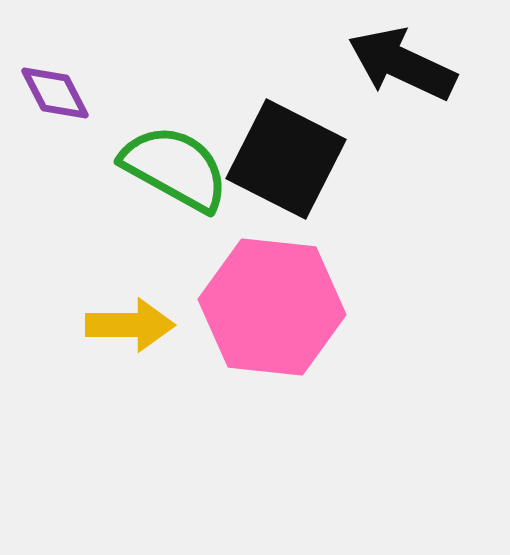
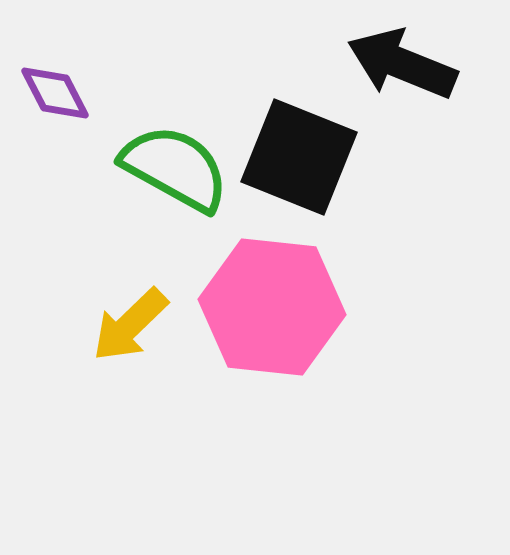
black arrow: rotated 3 degrees counterclockwise
black square: moved 13 px right, 2 px up; rotated 5 degrees counterclockwise
yellow arrow: rotated 136 degrees clockwise
